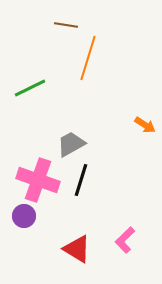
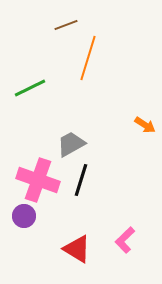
brown line: rotated 30 degrees counterclockwise
